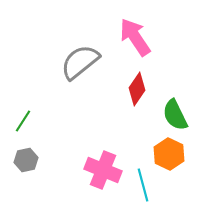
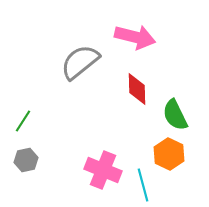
pink arrow: rotated 138 degrees clockwise
red diamond: rotated 36 degrees counterclockwise
